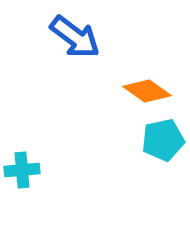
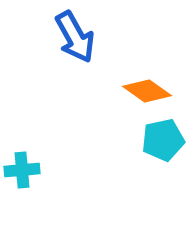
blue arrow: rotated 24 degrees clockwise
